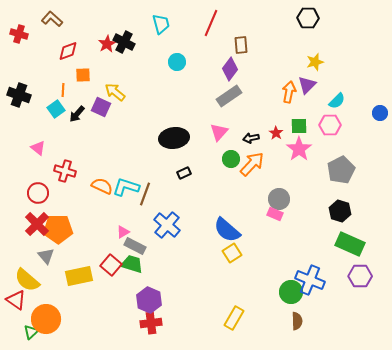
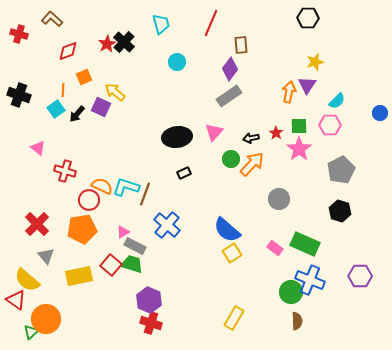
black cross at (124, 42): rotated 15 degrees clockwise
orange square at (83, 75): moved 1 px right, 2 px down; rotated 21 degrees counterclockwise
purple triangle at (307, 85): rotated 12 degrees counterclockwise
pink triangle at (219, 132): moved 5 px left
black ellipse at (174, 138): moved 3 px right, 1 px up
red circle at (38, 193): moved 51 px right, 7 px down
pink rectangle at (275, 214): moved 34 px down; rotated 14 degrees clockwise
orange pentagon at (58, 229): moved 24 px right; rotated 8 degrees counterclockwise
green rectangle at (350, 244): moved 45 px left
red cross at (151, 323): rotated 25 degrees clockwise
